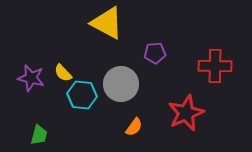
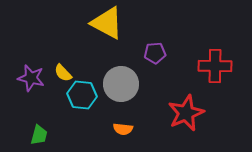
orange semicircle: moved 11 px left, 2 px down; rotated 60 degrees clockwise
